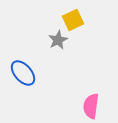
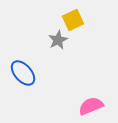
pink semicircle: rotated 60 degrees clockwise
